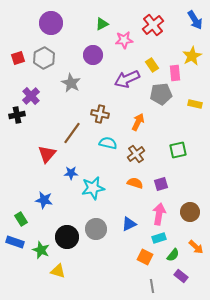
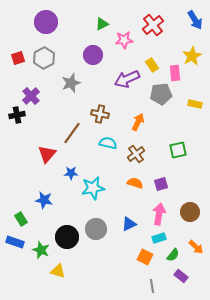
purple circle at (51, 23): moved 5 px left, 1 px up
gray star at (71, 83): rotated 24 degrees clockwise
